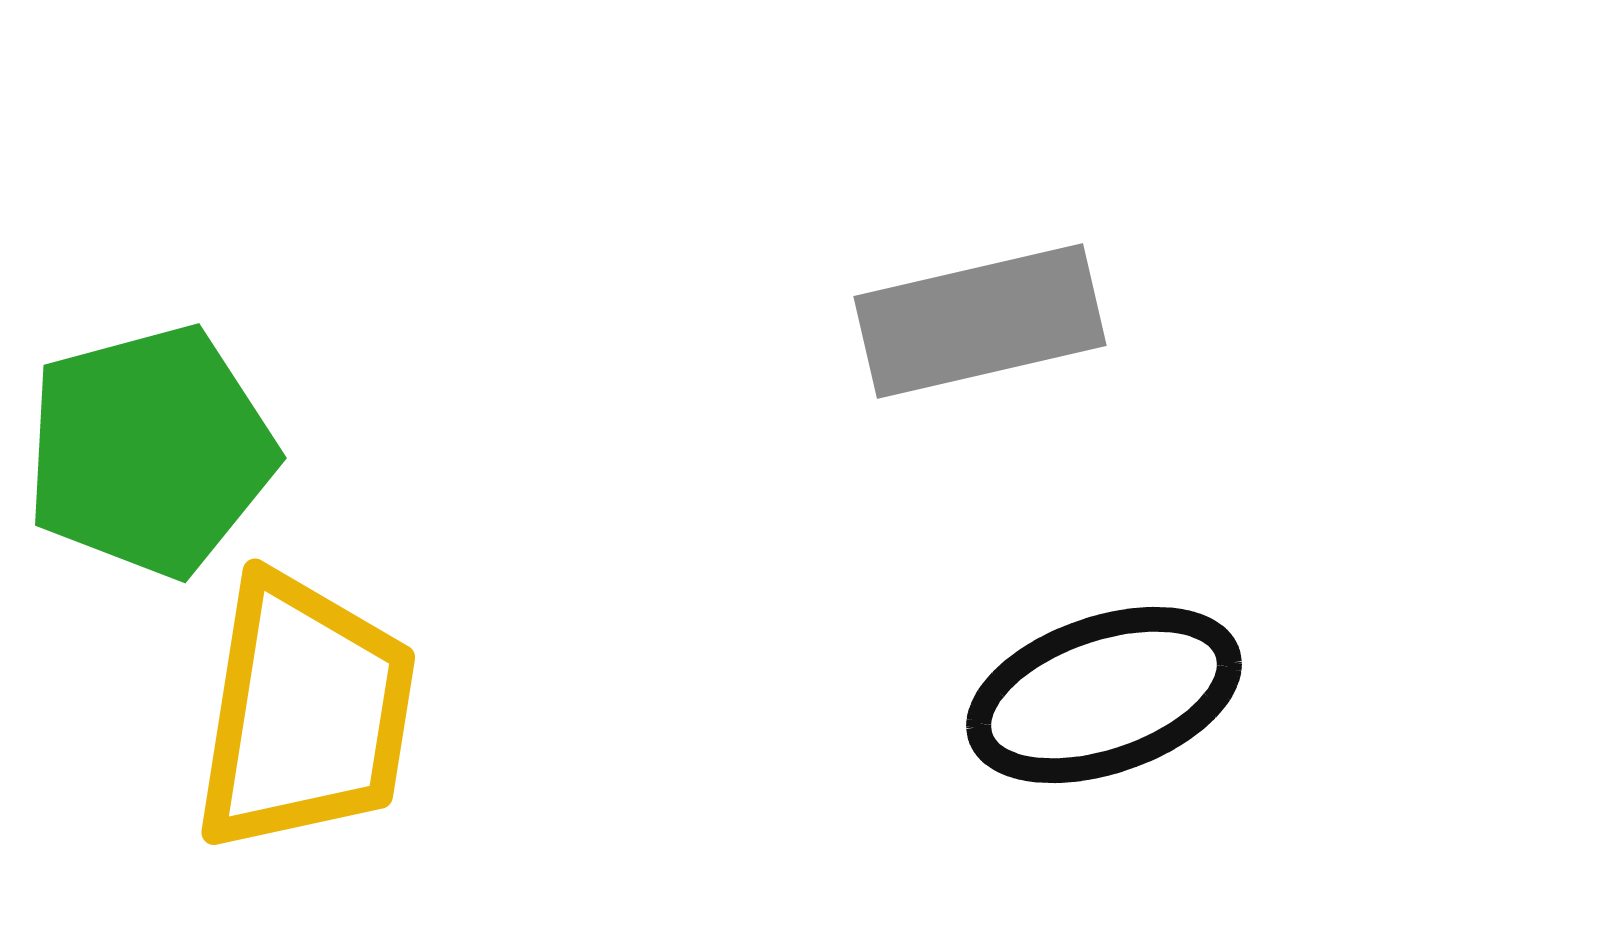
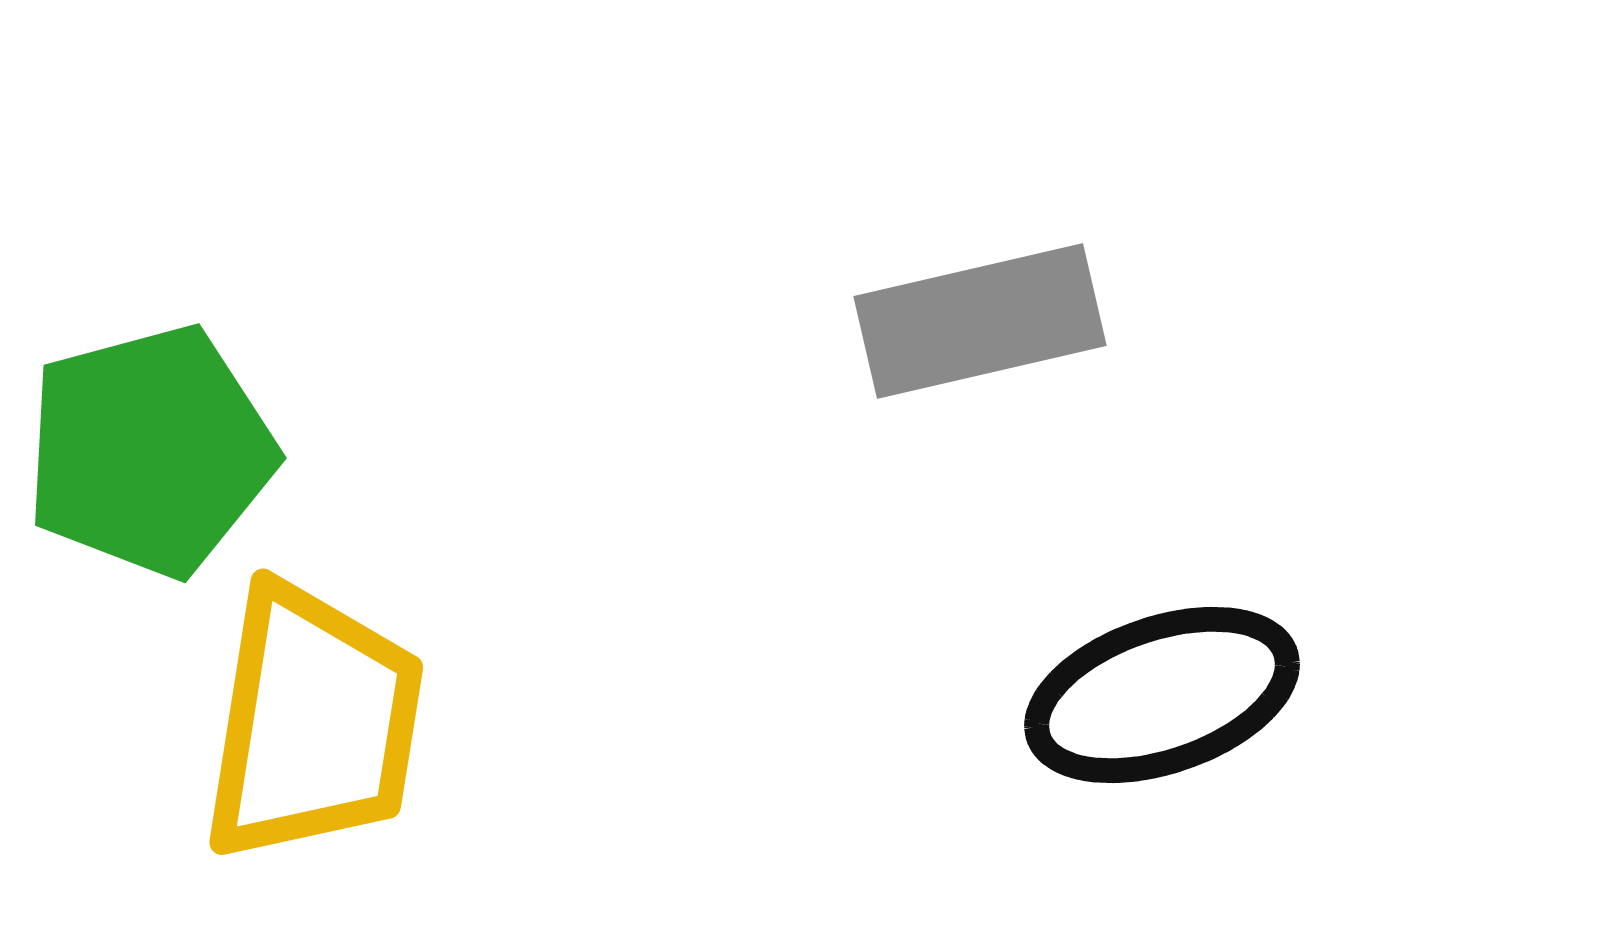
black ellipse: moved 58 px right
yellow trapezoid: moved 8 px right, 10 px down
